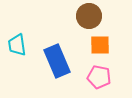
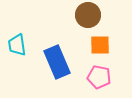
brown circle: moved 1 px left, 1 px up
blue rectangle: moved 1 px down
